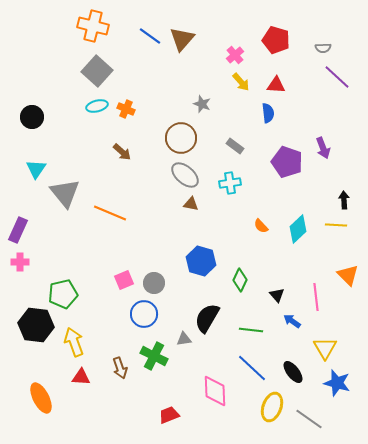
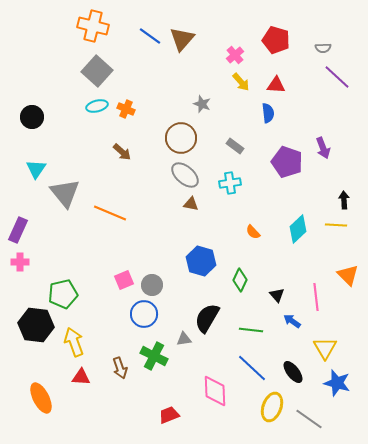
orange semicircle at (261, 226): moved 8 px left, 6 px down
gray circle at (154, 283): moved 2 px left, 2 px down
